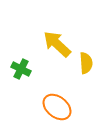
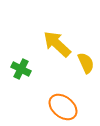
yellow semicircle: rotated 20 degrees counterclockwise
orange ellipse: moved 6 px right
